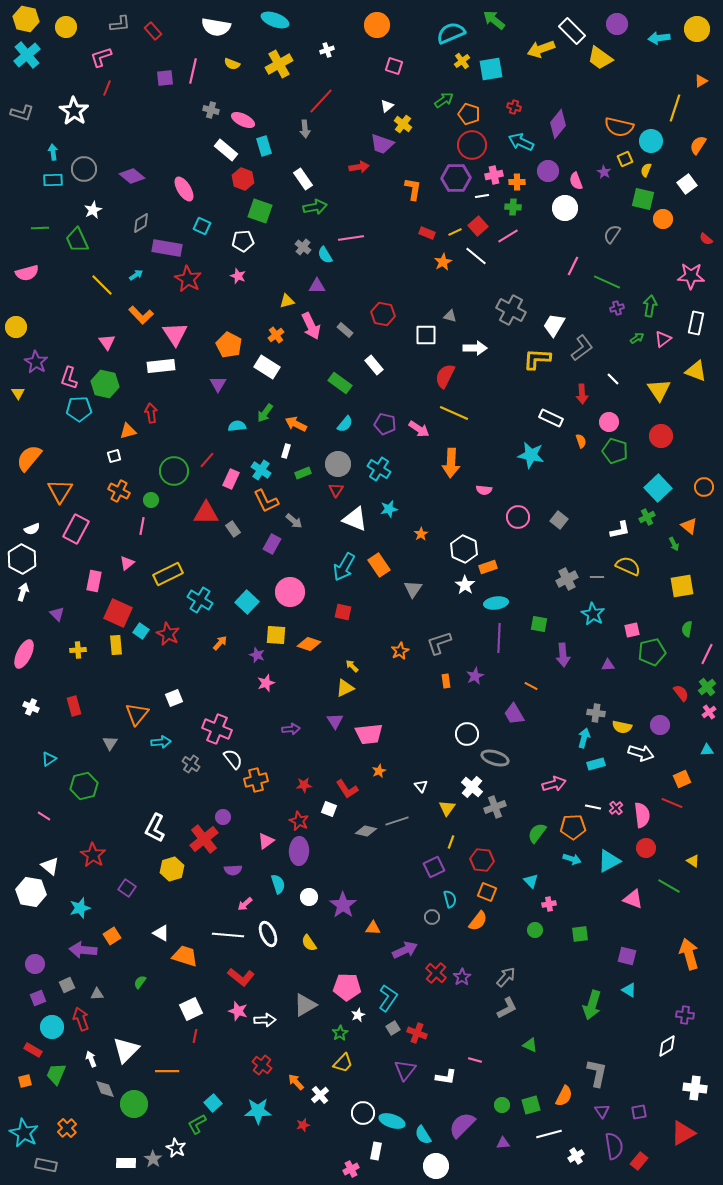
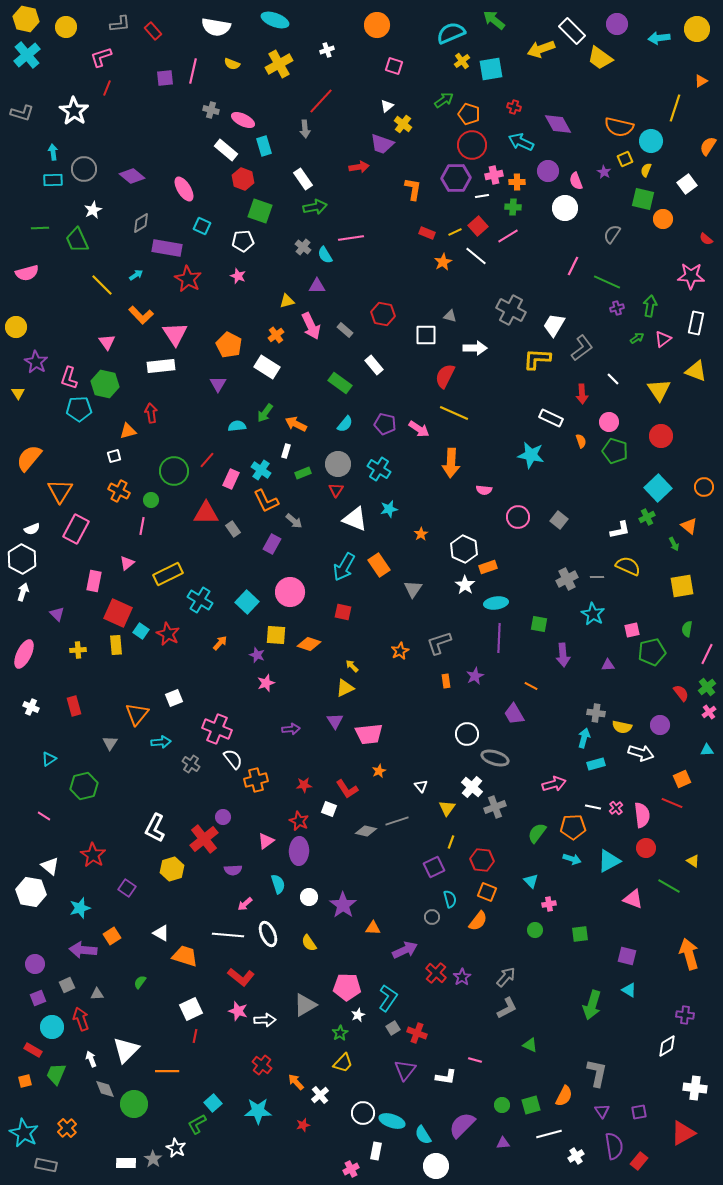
purple diamond at (558, 124): rotated 68 degrees counterclockwise
orange semicircle at (698, 145): moved 10 px right, 1 px down
